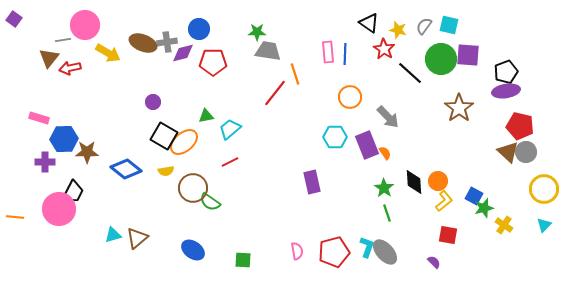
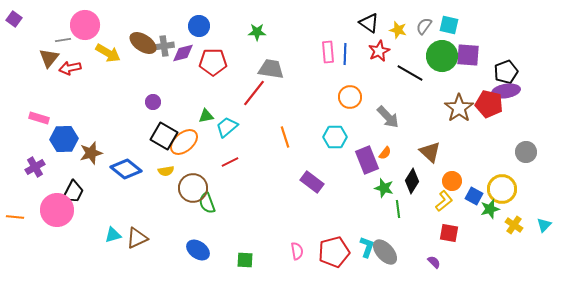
blue circle at (199, 29): moved 3 px up
gray cross at (167, 42): moved 3 px left, 4 px down
brown ellipse at (143, 43): rotated 12 degrees clockwise
red star at (384, 49): moved 5 px left, 2 px down; rotated 15 degrees clockwise
gray trapezoid at (268, 51): moved 3 px right, 18 px down
green circle at (441, 59): moved 1 px right, 3 px up
black line at (410, 73): rotated 12 degrees counterclockwise
orange line at (295, 74): moved 10 px left, 63 px down
red line at (275, 93): moved 21 px left
red pentagon at (520, 126): moved 31 px left, 22 px up
cyan trapezoid at (230, 129): moved 3 px left, 2 px up
purple rectangle at (367, 145): moved 15 px down
brown star at (87, 152): moved 4 px right, 1 px down; rotated 15 degrees counterclockwise
brown triangle at (508, 152): moved 78 px left
orange semicircle at (385, 153): rotated 72 degrees clockwise
purple cross at (45, 162): moved 10 px left, 5 px down; rotated 30 degrees counterclockwise
orange circle at (438, 181): moved 14 px right
purple rectangle at (312, 182): rotated 40 degrees counterclockwise
black diamond at (414, 182): moved 2 px left, 1 px up; rotated 35 degrees clockwise
green star at (384, 188): rotated 18 degrees counterclockwise
yellow circle at (544, 189): moved 42 px left
green semicircle at (210, 202): moved 3 px left, 1 px down; rotated 35 degrees clockwise
green star at (484, 208): moved 6 px right, 1 px down
pink circle at (59, 209): moved 2 px left, 1 px down
green line at (387, 213): moved 11 px right, 4 px up; rotated 12 degrees clockwise
yellow cross at (504, 225): moved 10 px right
red square at (448, 235): moved 1 px right, 2 px up
brown triangle at (137, 238): rotated 15 degrees clockwise
blue ellipse at (193, 250): moved 5 px right
green square at (243, 260): moved 2 px right
